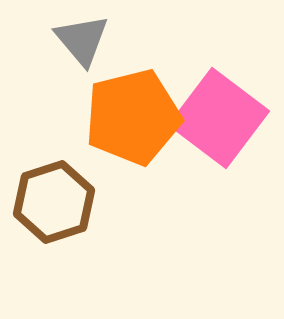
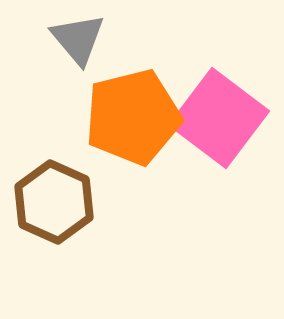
gray triangle: moved 4 px left, 1 px up
brown hexagon: rotated 18 degrees counterclockwise
